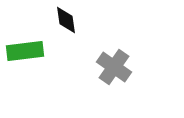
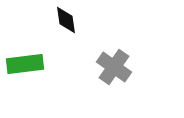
green rectangle: moved 13 px down
